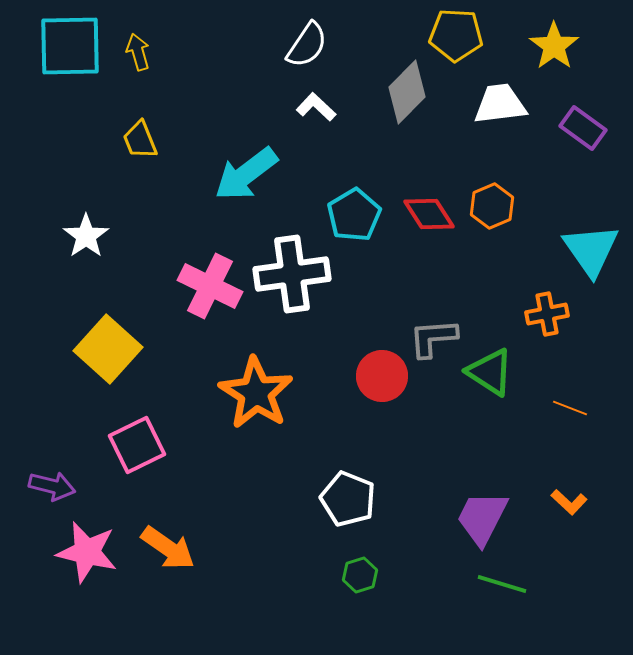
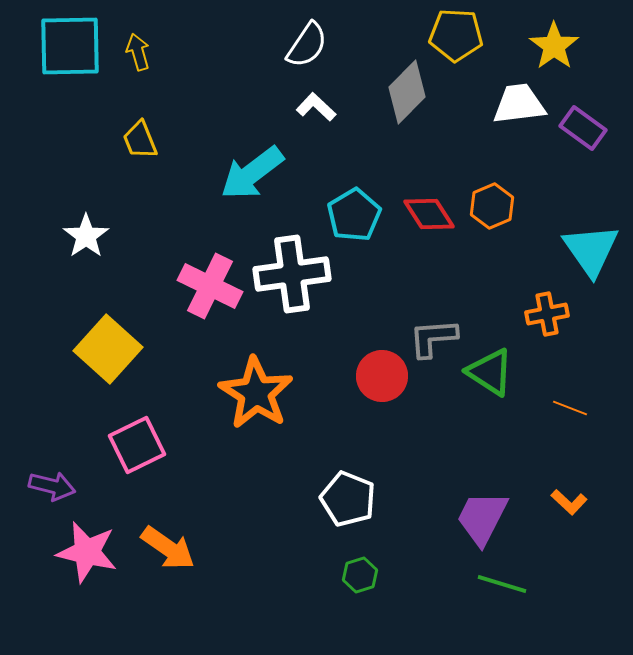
white trapezoid: moved 19 px right
cyan arrow: moved 6 px right, 1 px up
